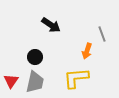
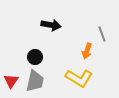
black arrow: rotated 24 degrees counterclockwise
yellow L-shape: moved 3 px right; rotated 144 degrees counterclockwise
gray trapezoid: moved 1 px up
